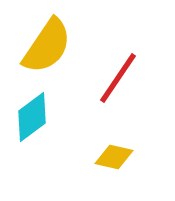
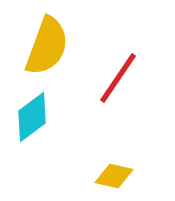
yellow semicircle: rotated 14 degrees counterclockwise
yellow diamond: moved 19 px down
